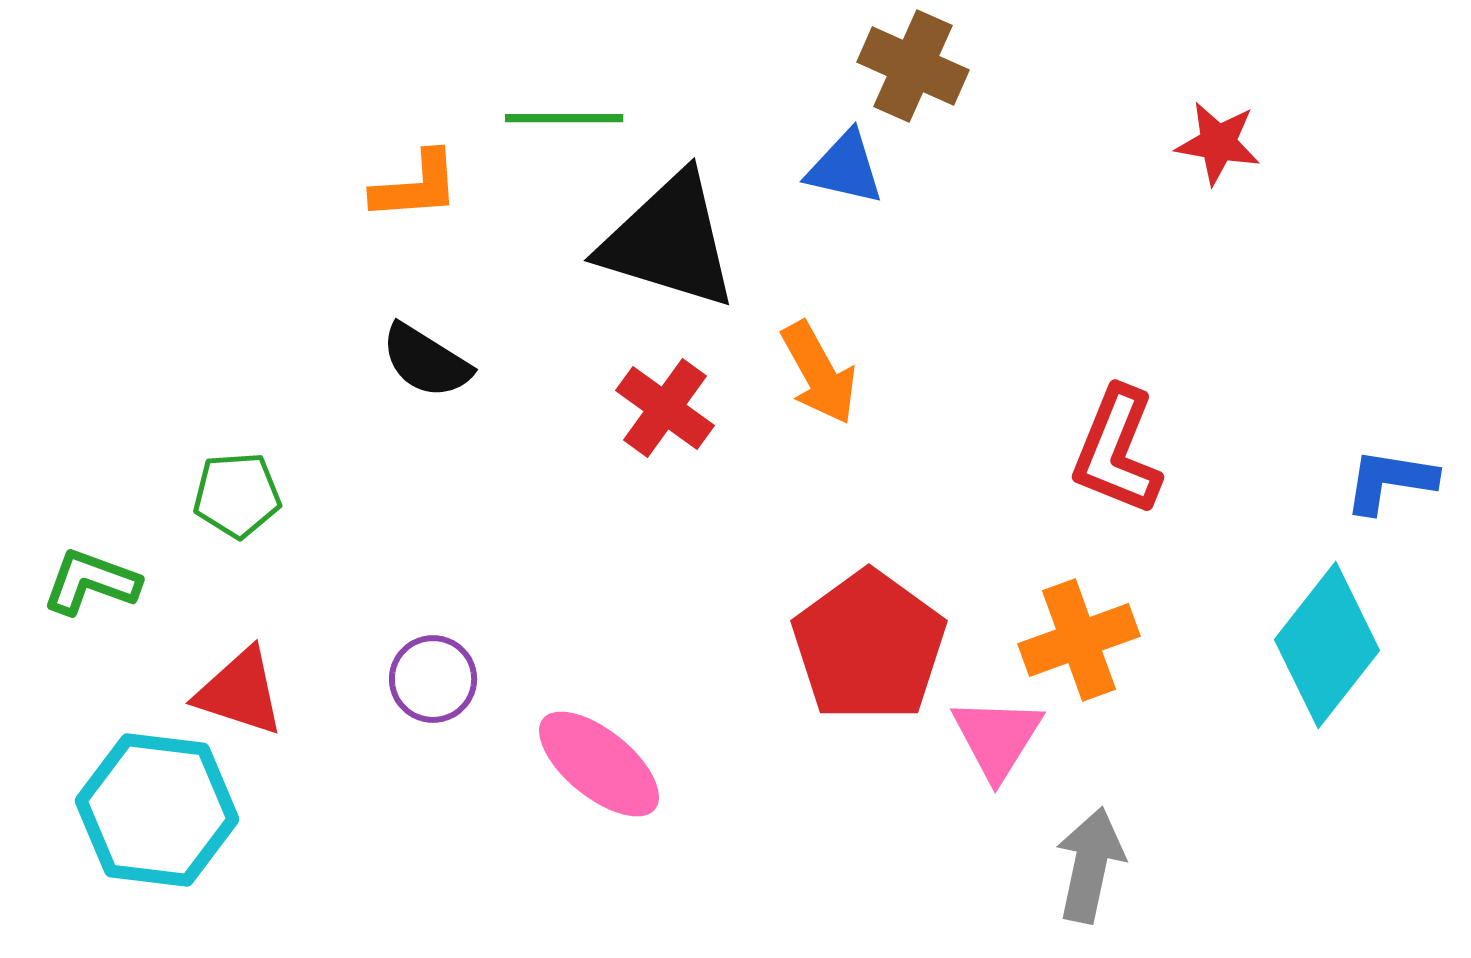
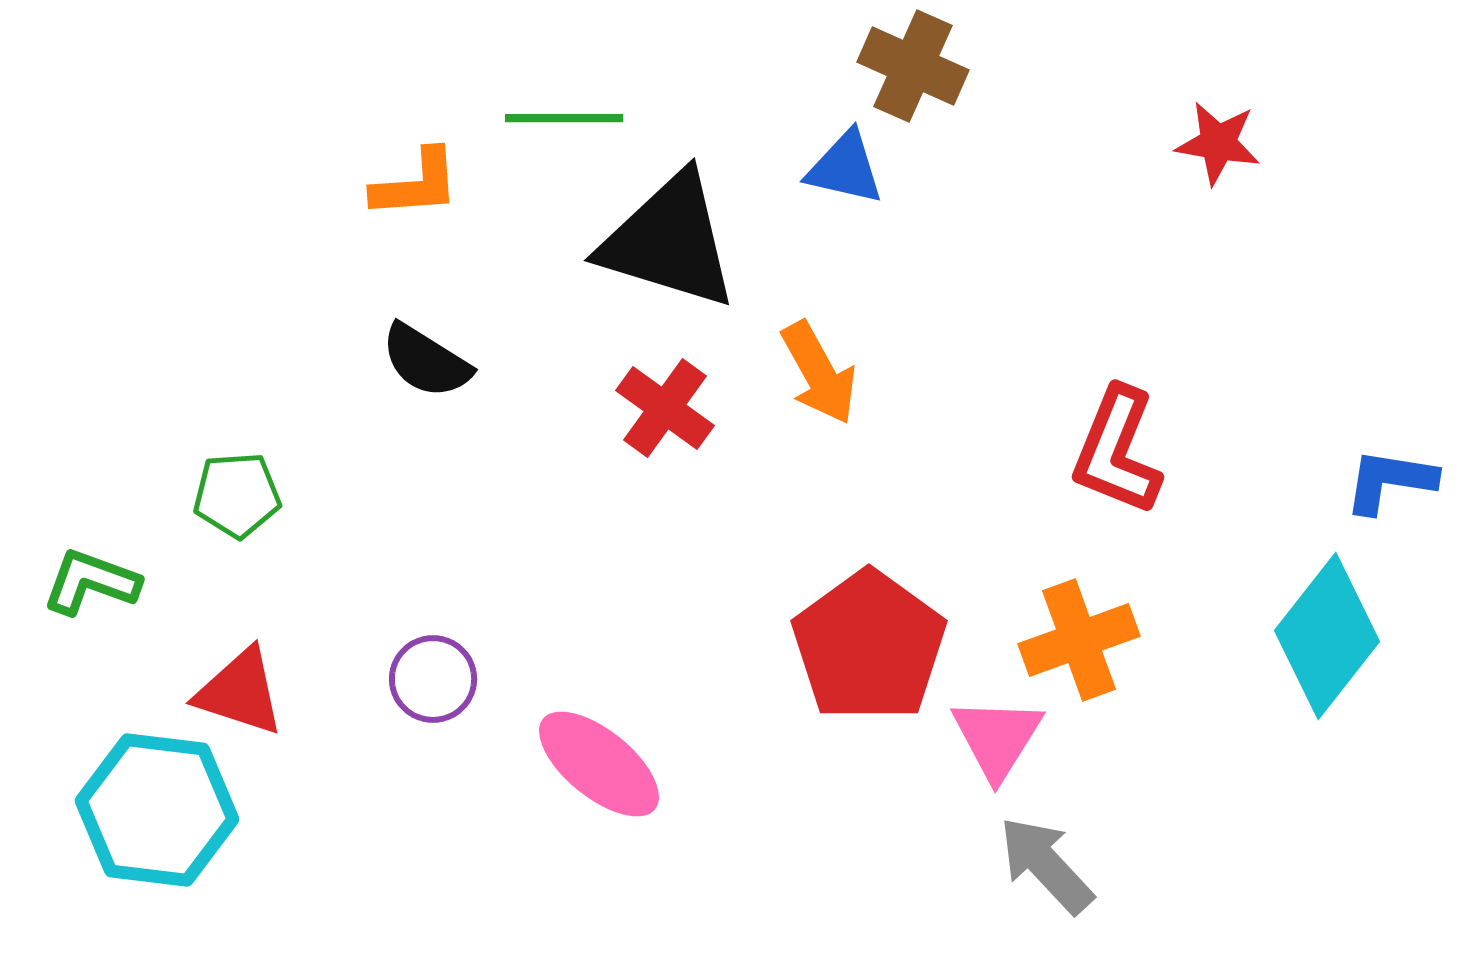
orange L-shape: moved 2 px up
cyan diamond: moved 9 px up
gray arrow: moved 44 px left; rotated 55 degrees counterclockwise
